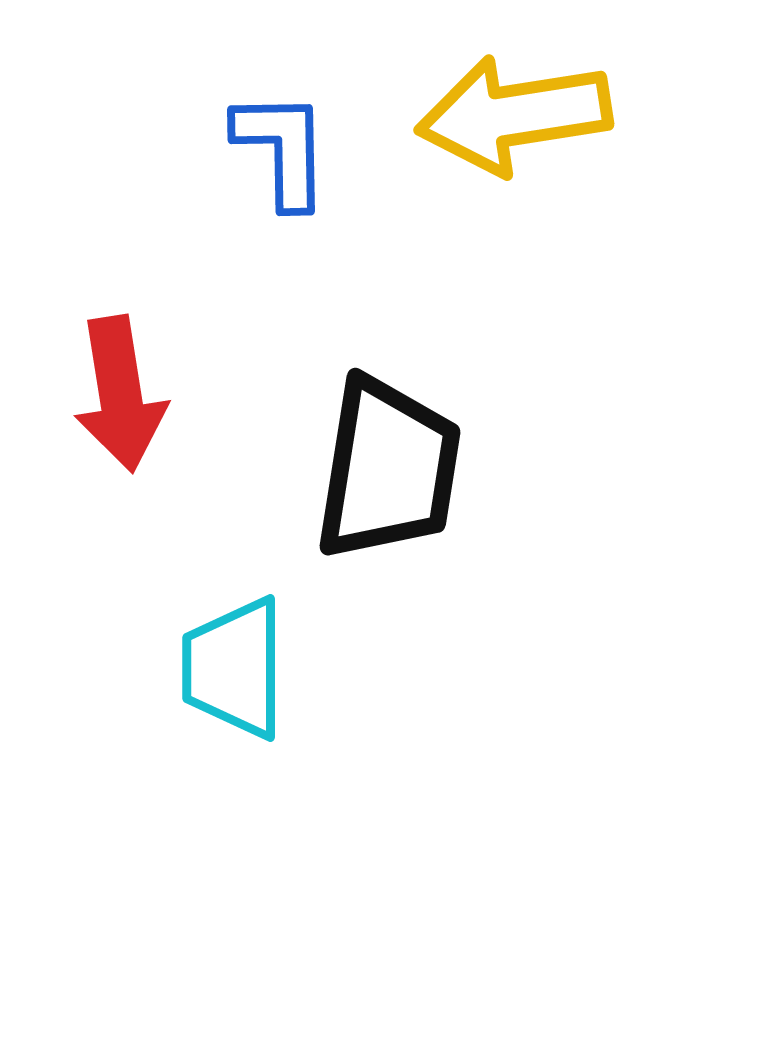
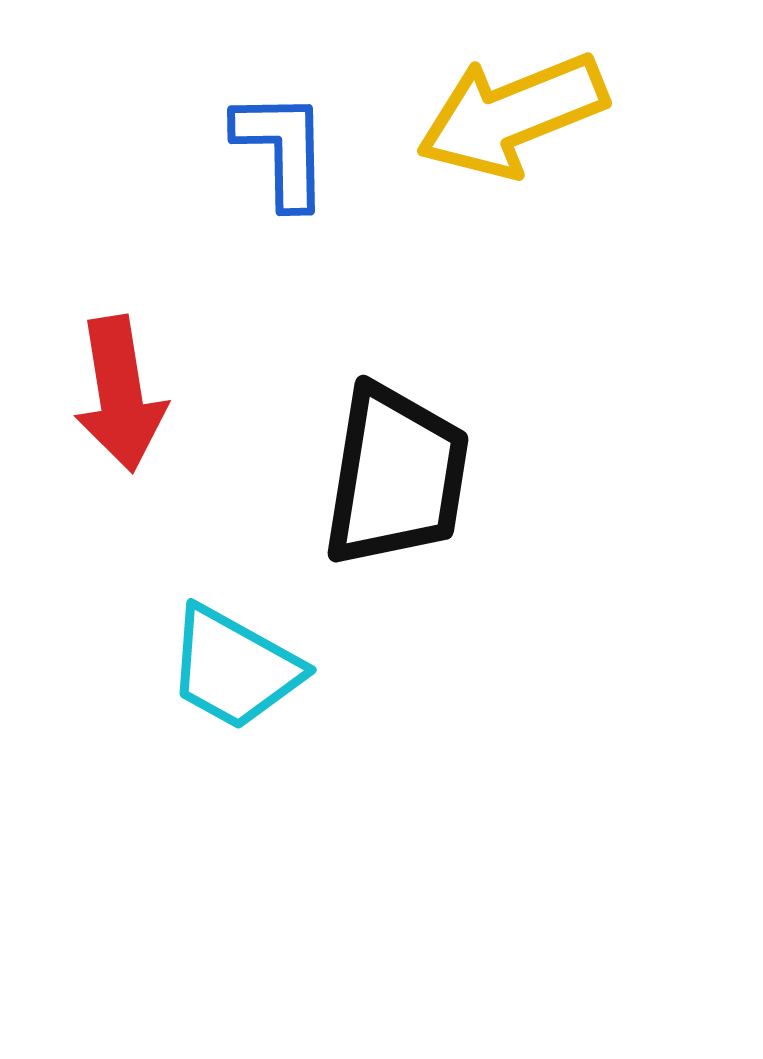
yellow arrow: moved 2 px left; rotated 13 degrees counterclockwise
black trapezoid: moved 8 px right, 7 px down
cyan trapezoid: rotated 61 degrees counterclockwise
